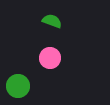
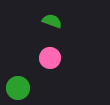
green circle: moved 2 px down
